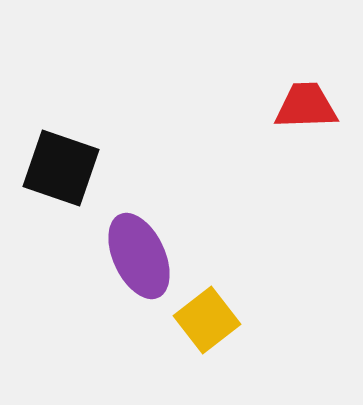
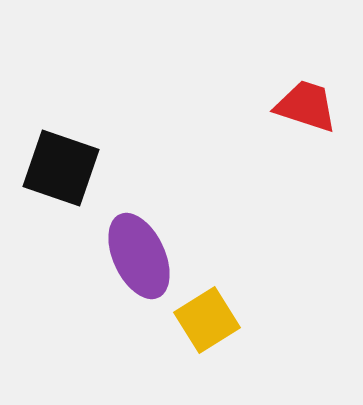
red trapezoid: rotated 20 degrees clockwise
yellow square: rotated 6 degrees clockwise
